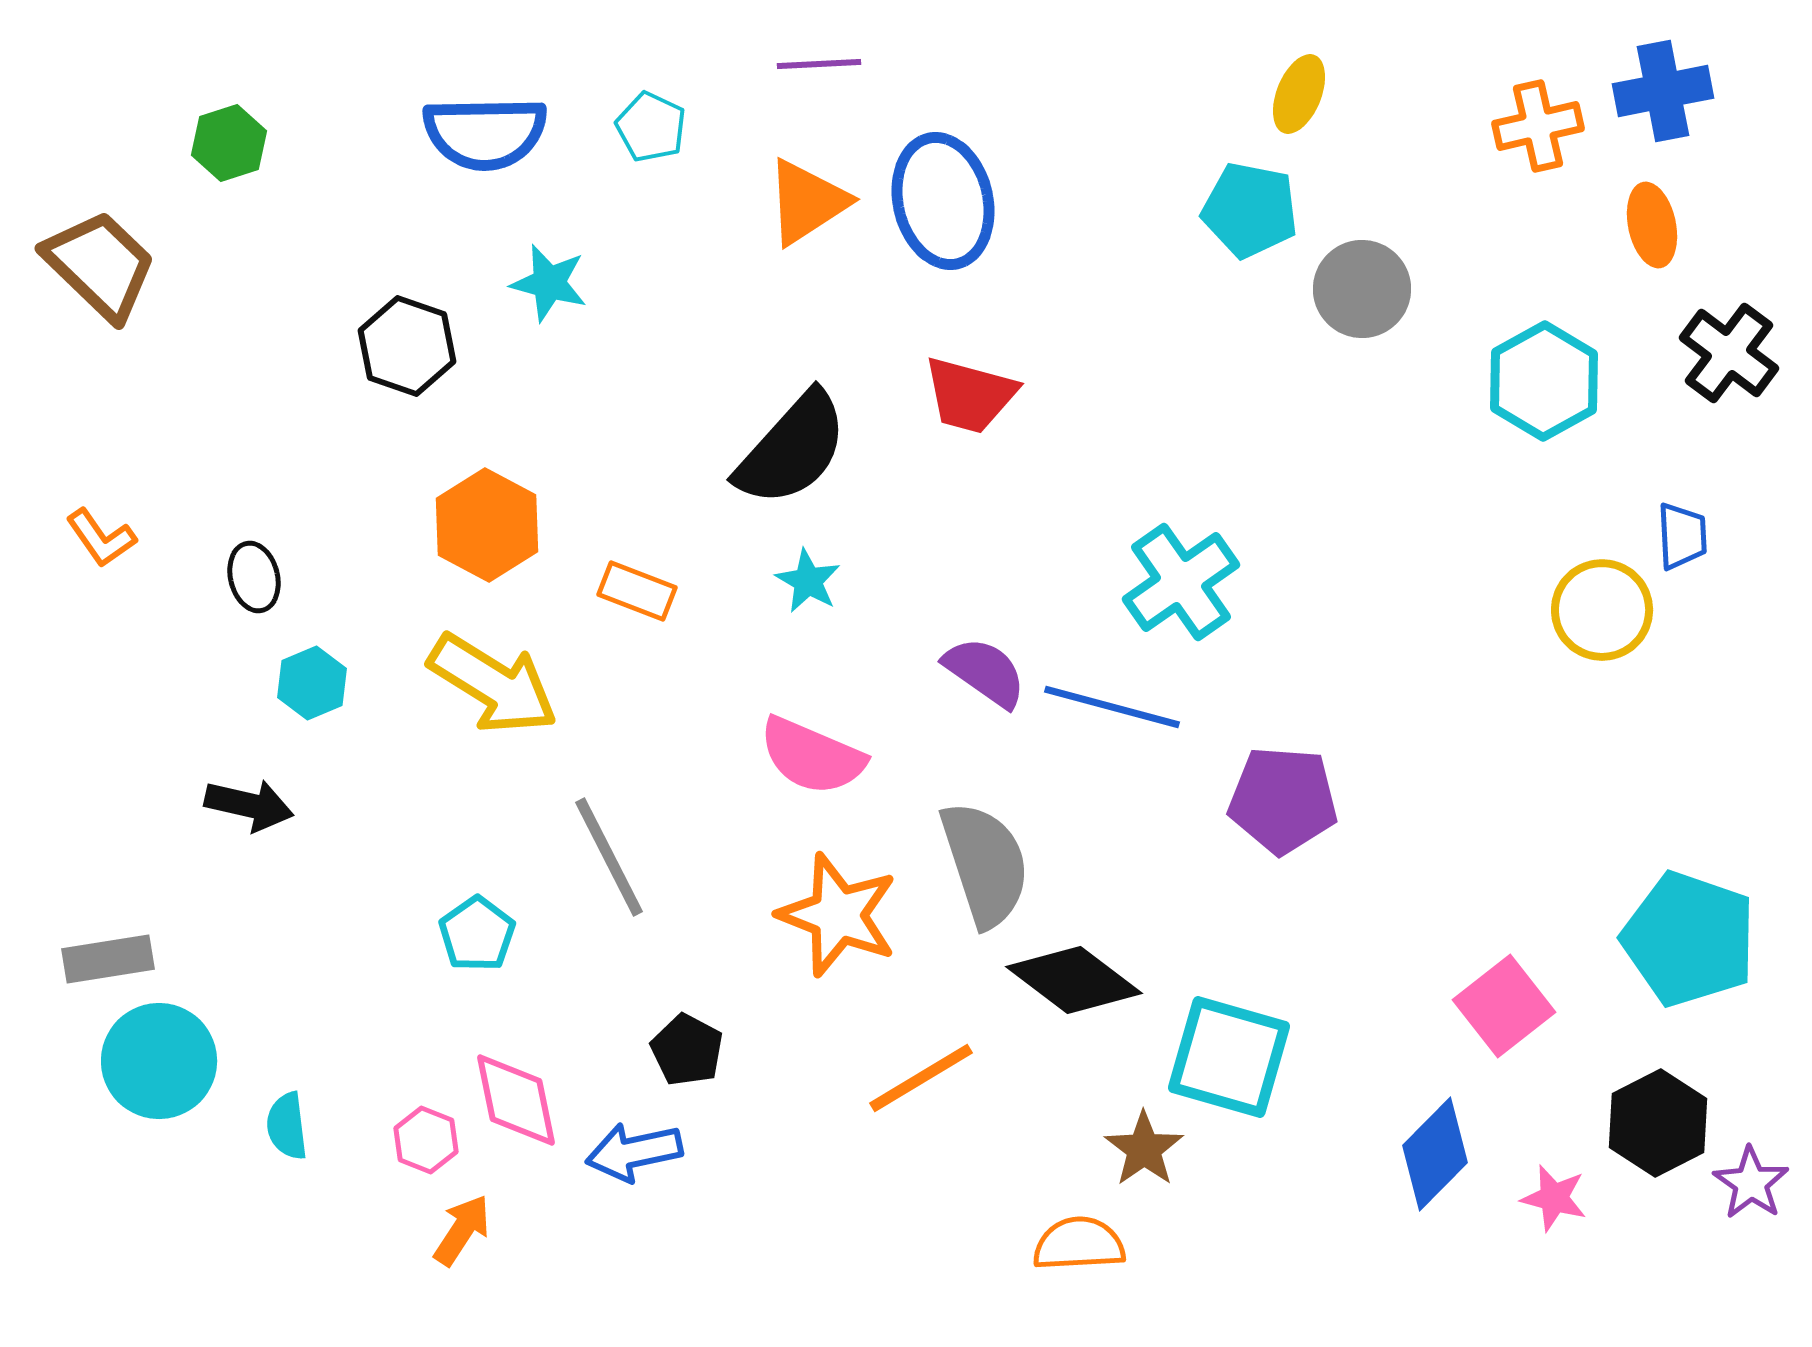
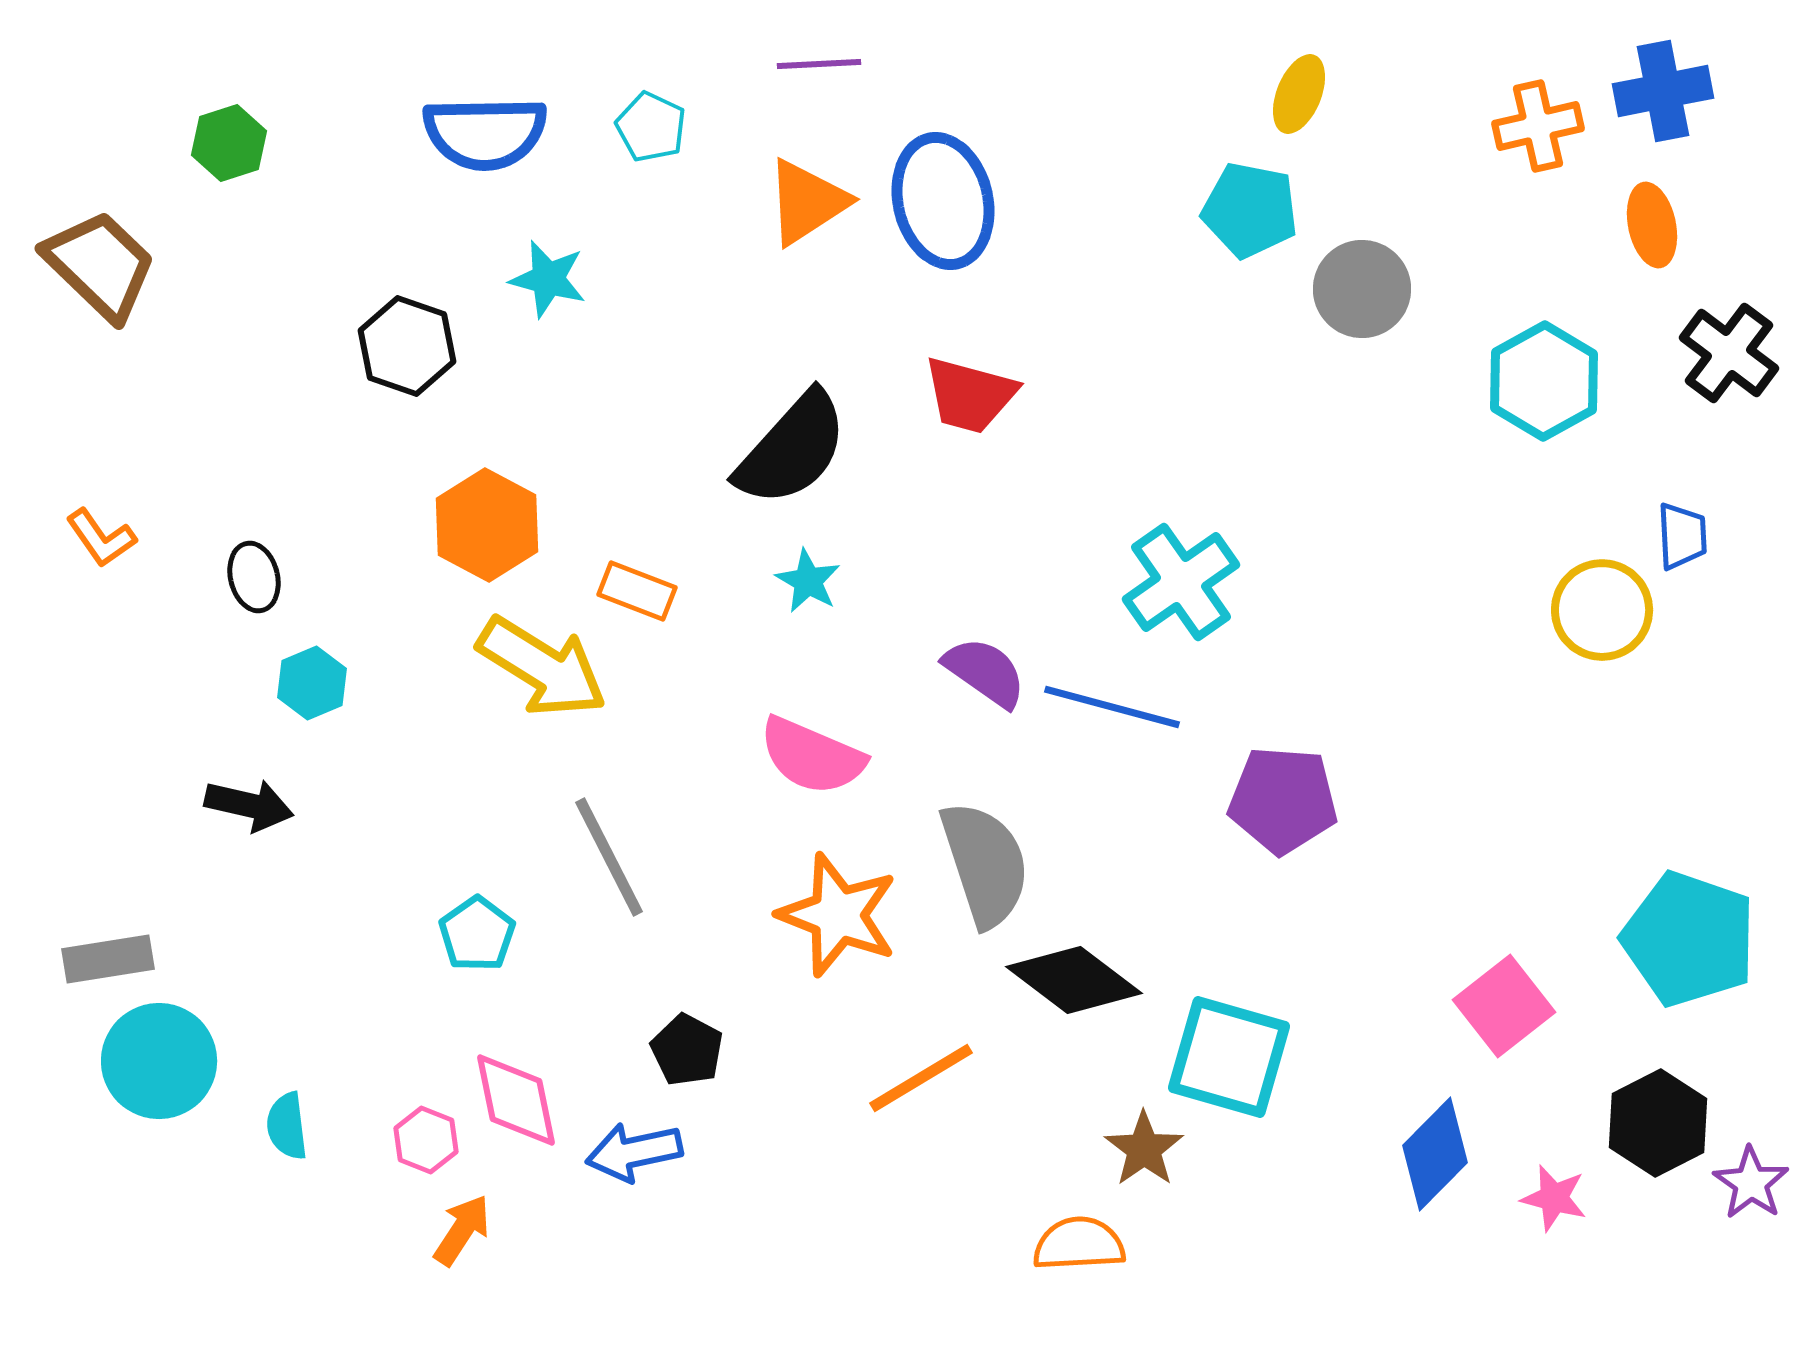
cyan star at (549, 283): moved 1 px left, 4 px up
yellow arrow at (493, 684): moved 49 px right, 17 px up
